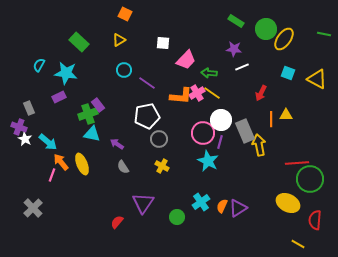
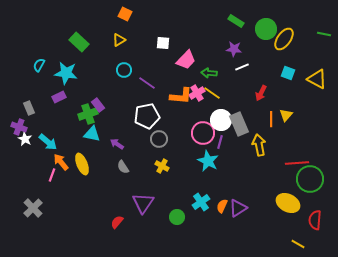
yellow triangle at (286, 115): rotated 48 degrees counterclockwise
gray rectangle at (245, 131): moved 6 px left, 7 px up
